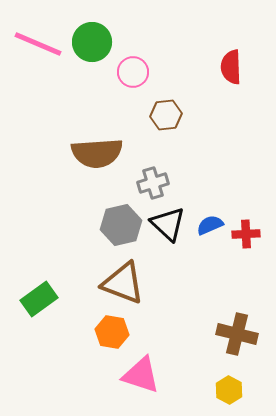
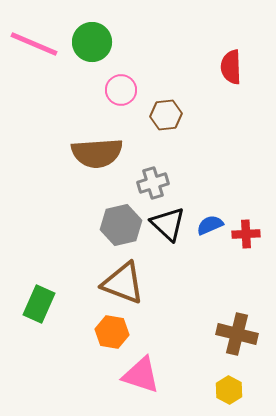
pink line: moved 4 px left
pink circle: moved 12 px left, 18 px down
green rectangle: moved 5 px down; rotated 30 degrees counterclockwise
